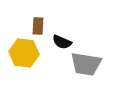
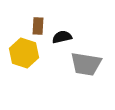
black semicircle: moved 5 px up; rotated 144 degrees clockwise
yellow hexagon: rotated 12 degrees clockwise
